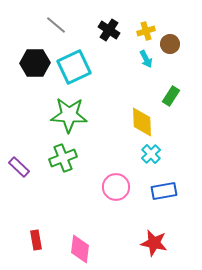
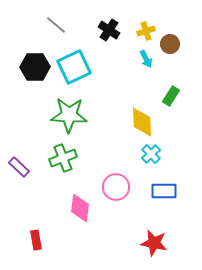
black hexagon: moved 4 px down
blue rectangle: rotated 10 degrees clockwise
pink diamond: moved 41 px up
